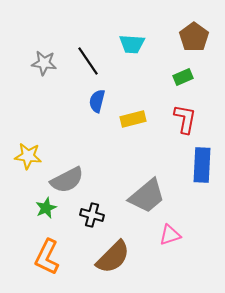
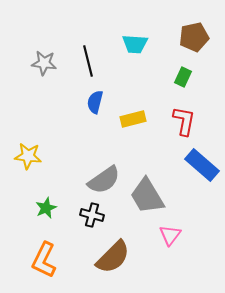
brown pentagon: rotated 24 degrees clockwise
cyan trapezoid: moved 3 px right
black line: rotated 20 degrees clockwise
green rectangle: rotated 42 degrees counterclockwise
blue semicircle: moved 2 px left, 1 px down
red L-shape: moved 1 px left, 2 px down
blue rectangle: rotated 52 degrees counterclockwise
gray semicircle: moved 37 px right; rotated 8 degrees counterclockwise
gray trapezoid: rotated 99 degrees clockwise
pink triangle: rotated 35 degrees counterclockwise
orange L-shape: moved 3 px left, 3 px down
